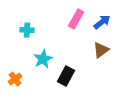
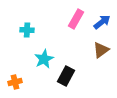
cyan star: moved 1 px right
orange cross: moved 3 px down; rotated 24 degrees clockwise
